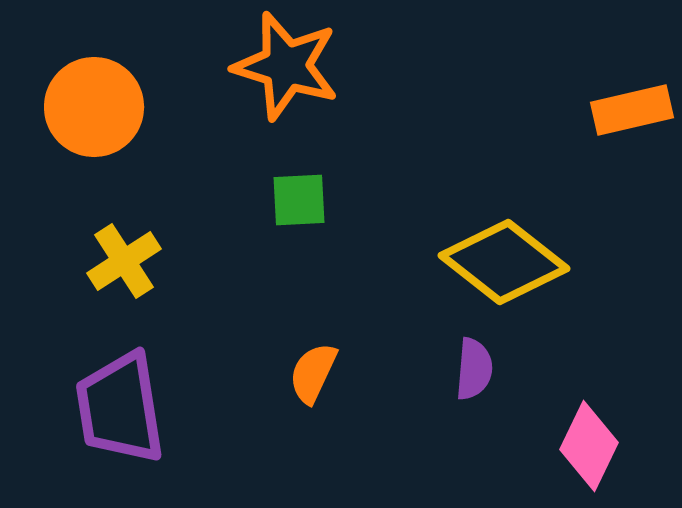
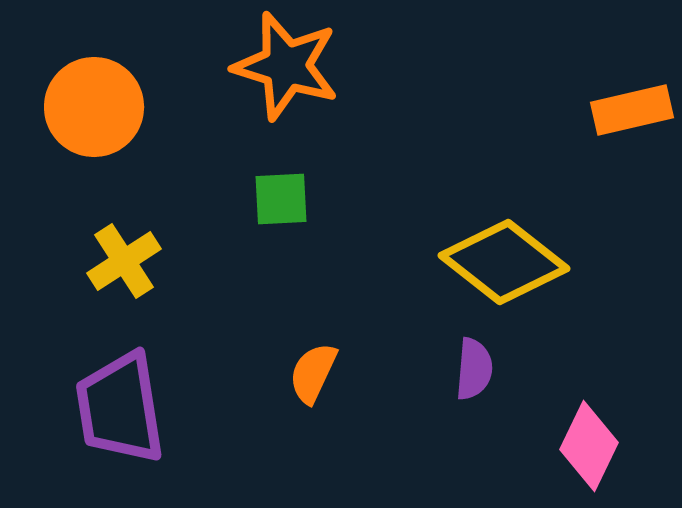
green square: moved 18 px left, 1 px up
